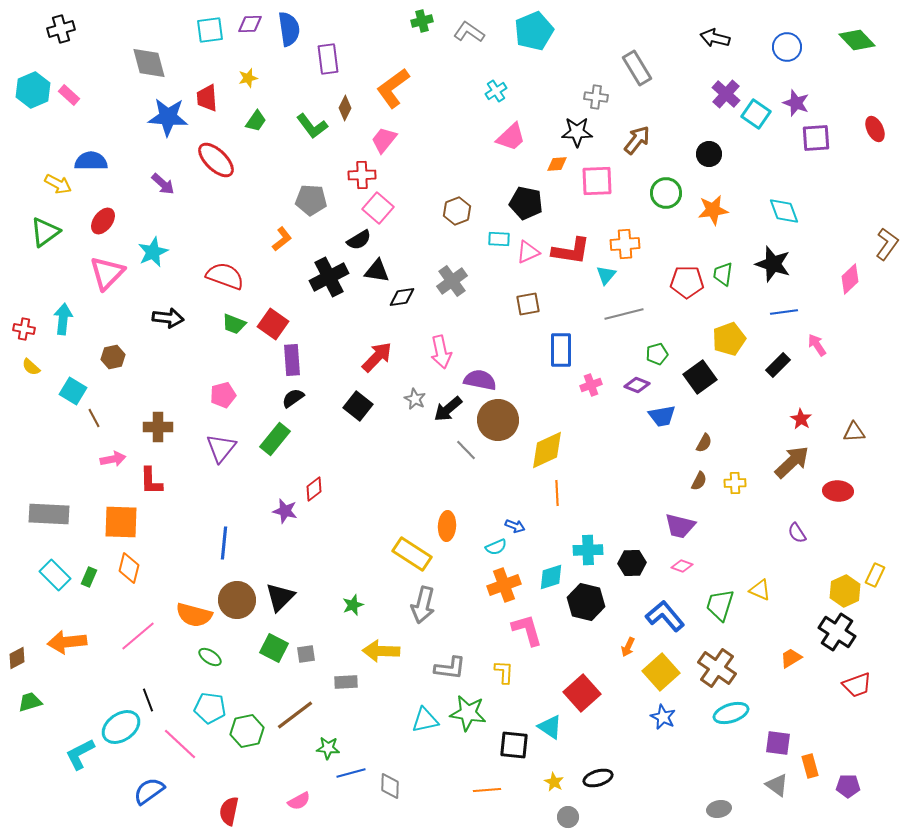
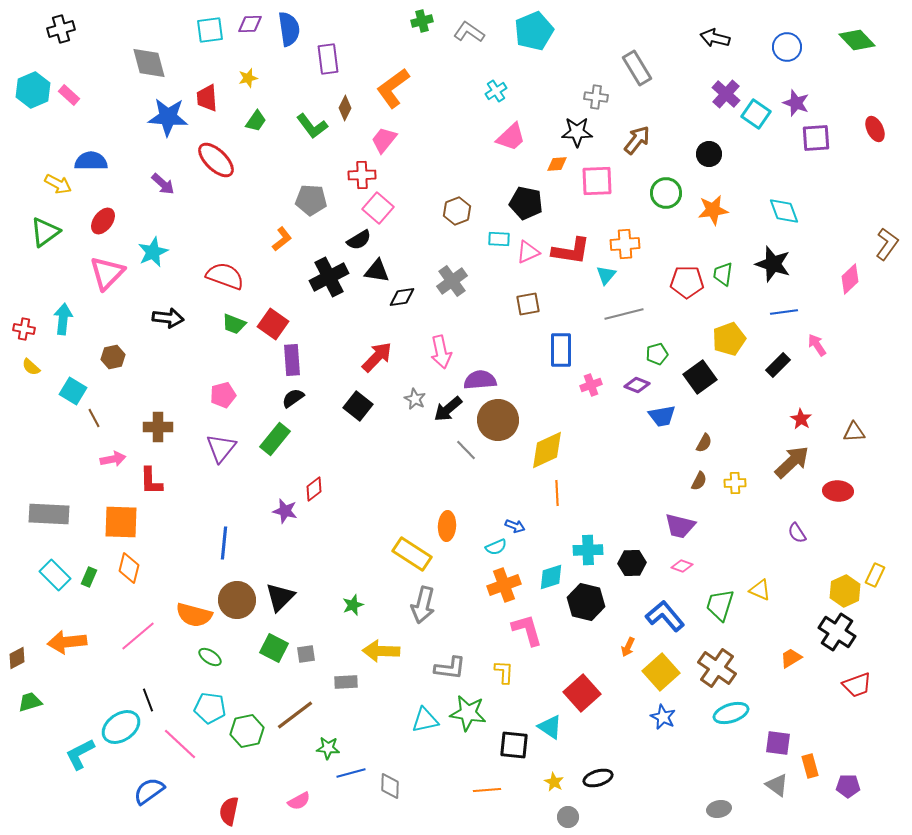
purple semicircle at (480, 380): rotated 16 degrees counterclockwise
